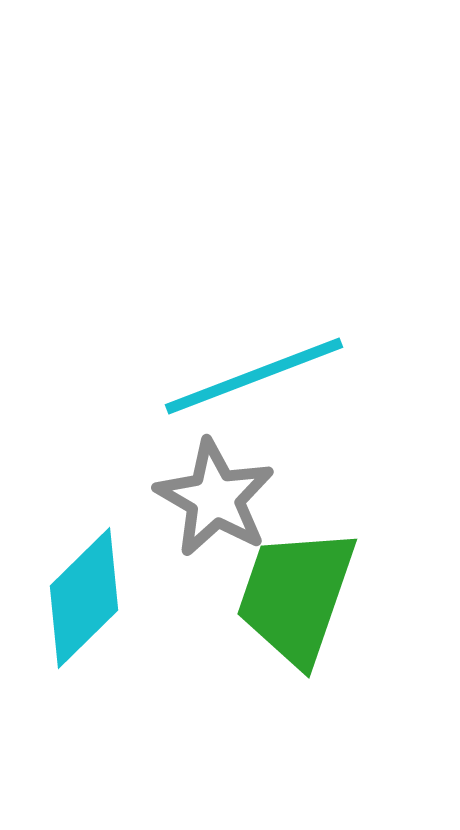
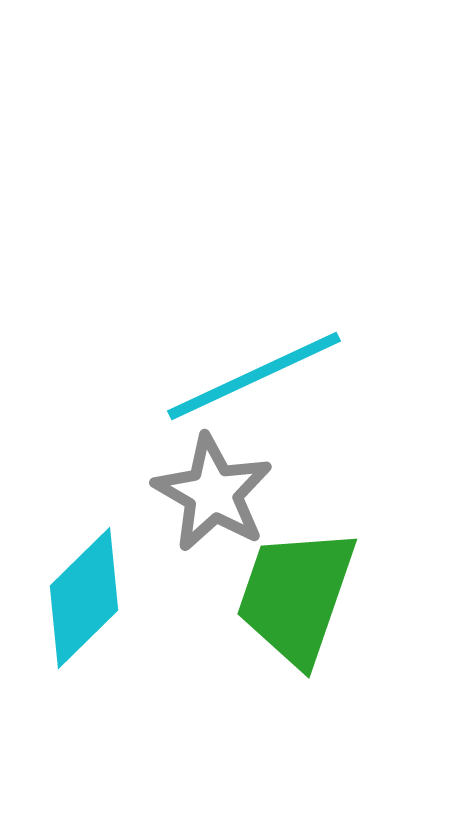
cyan line: rotated 4 degrees counterclockwise
gray star: moved 2 px left, 5 px up
